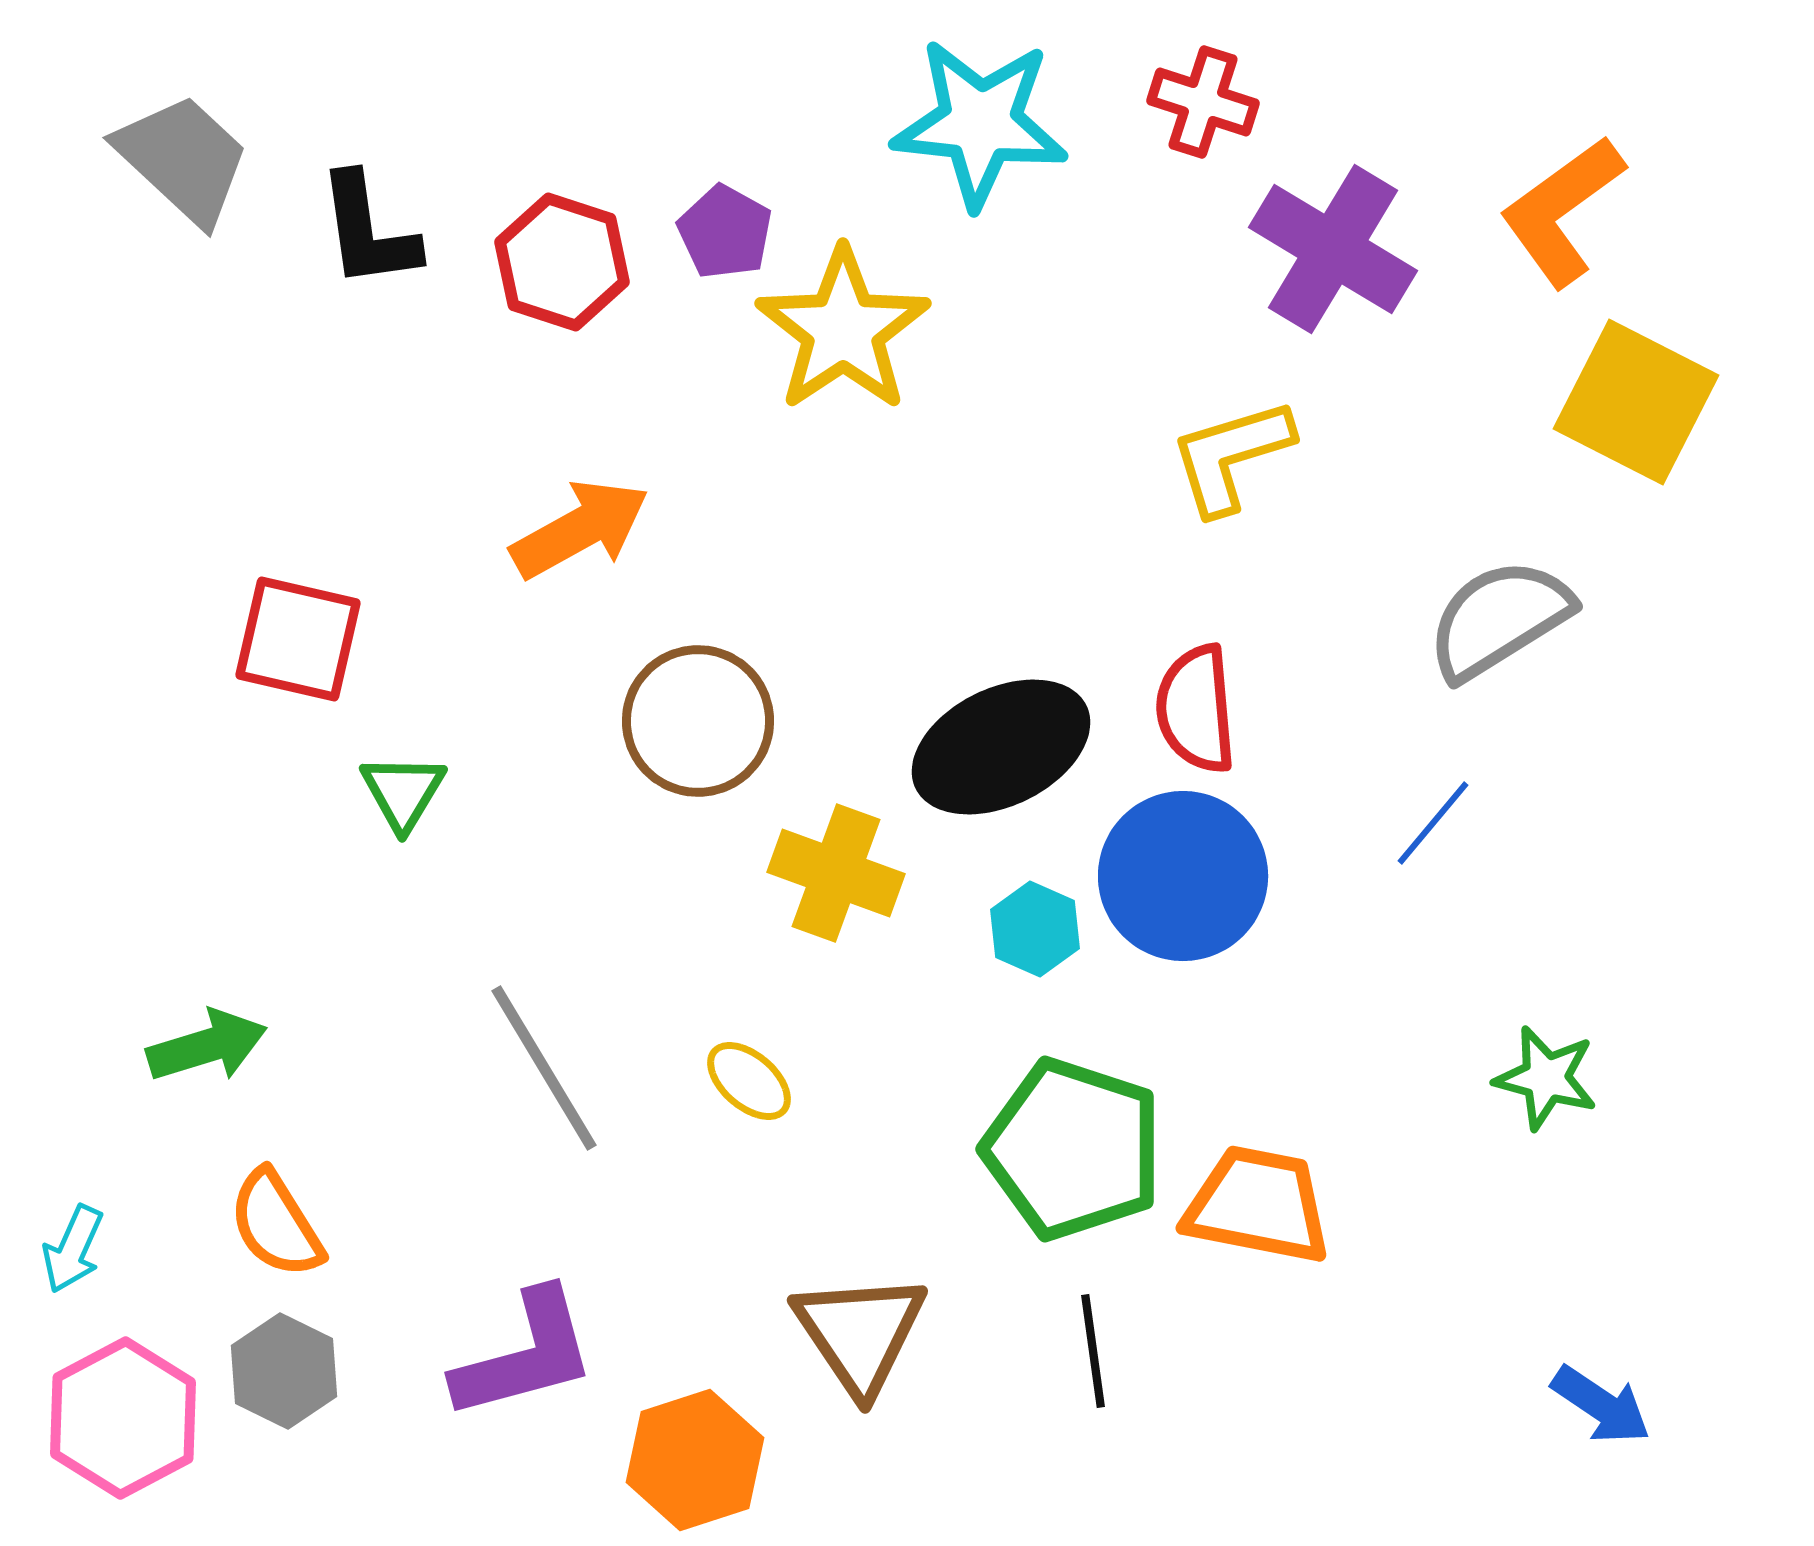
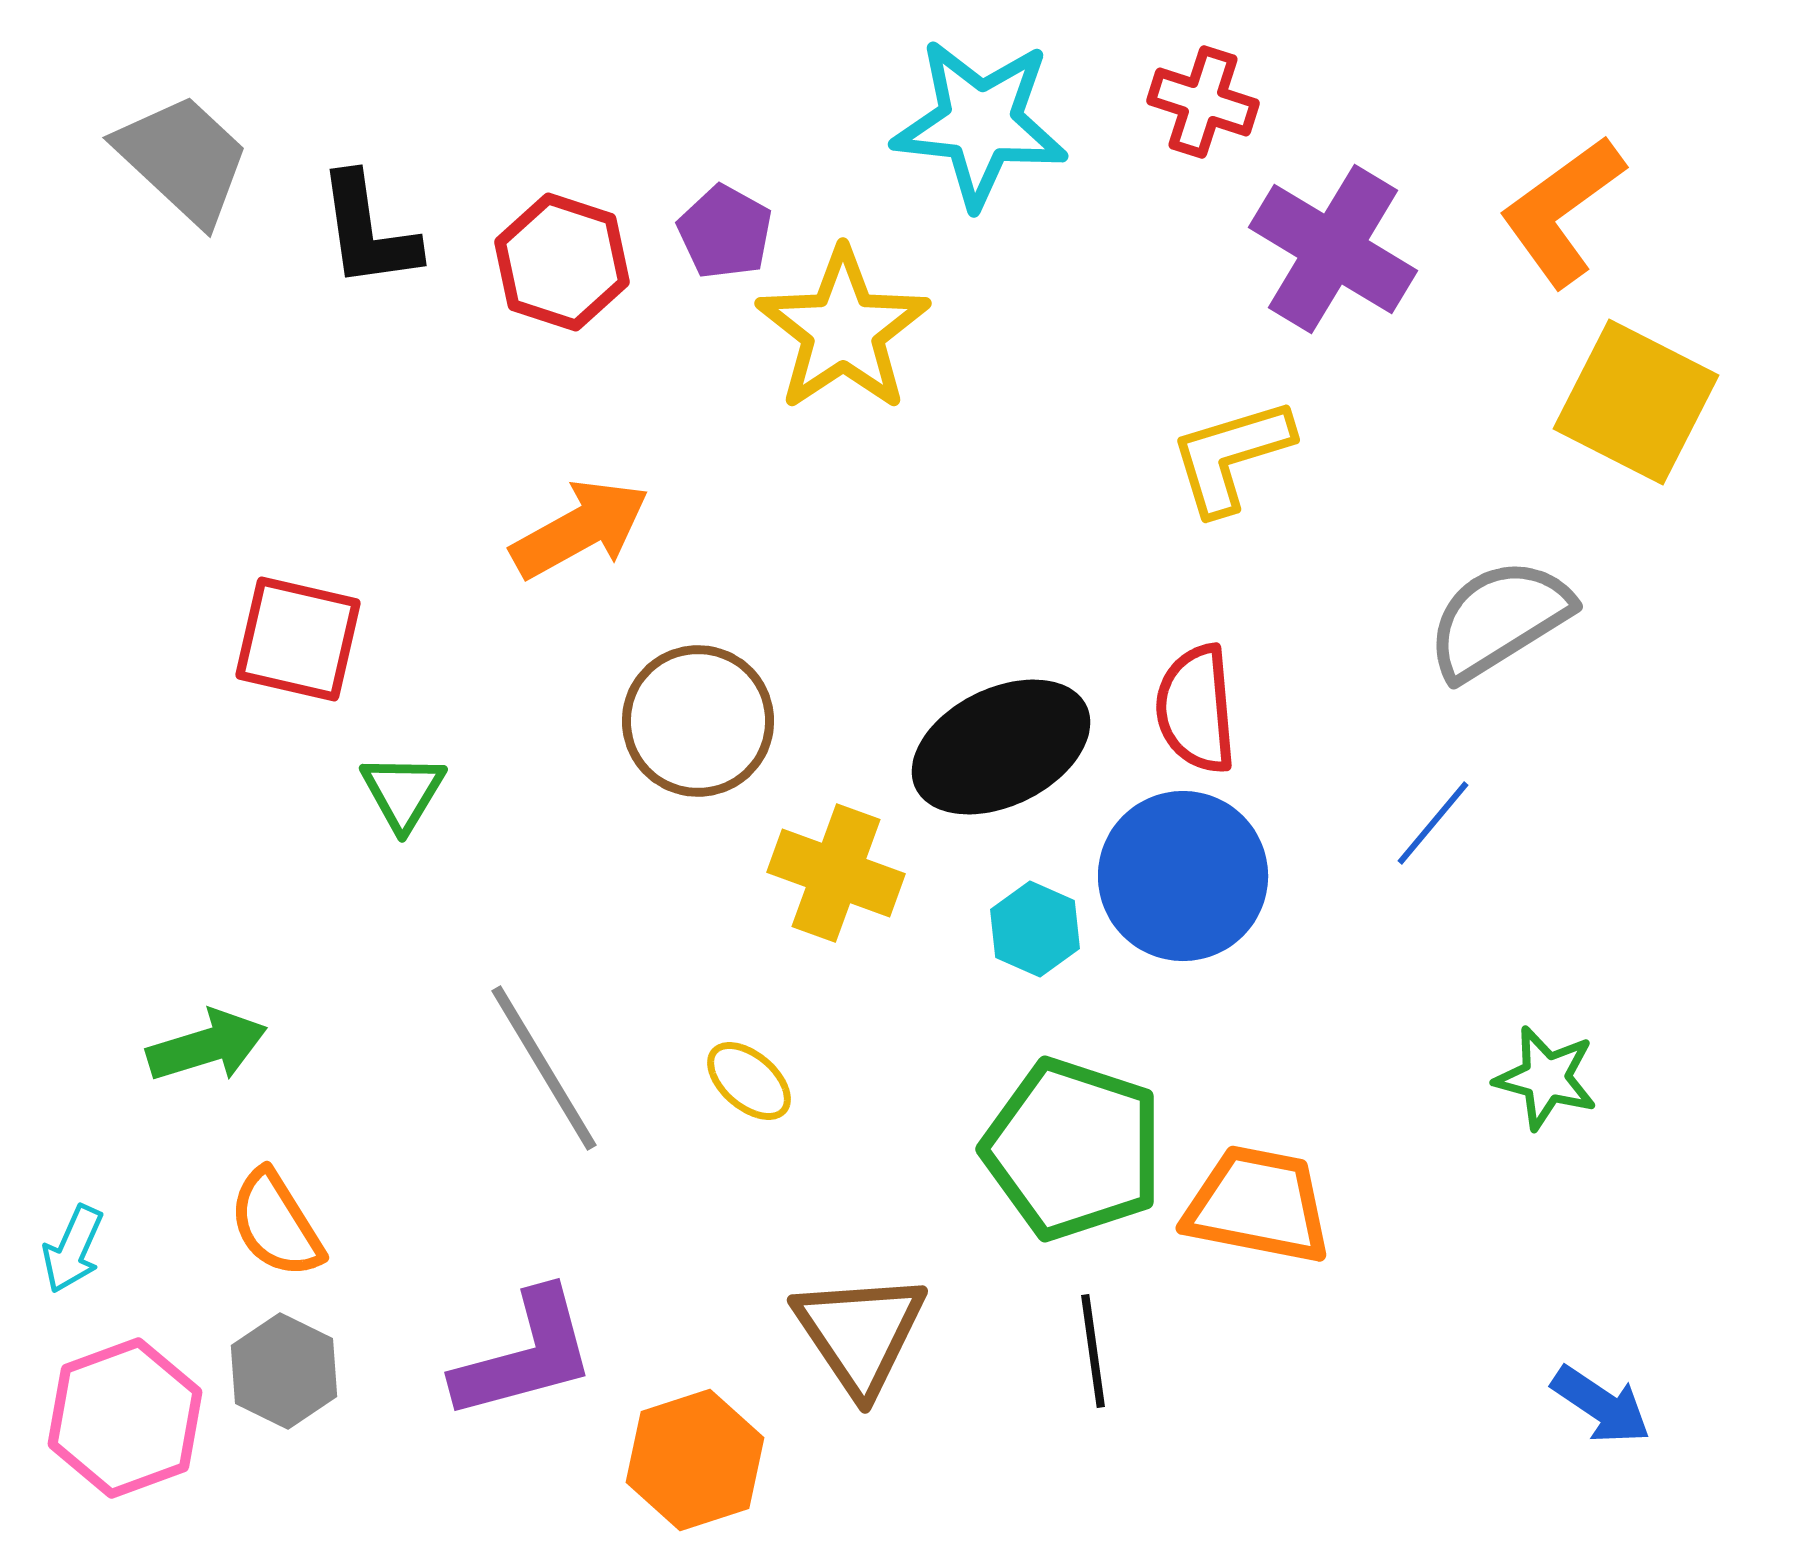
pink hexagon: moved 2 px right; rotated 8 degrees clockwise
